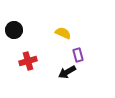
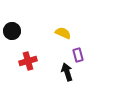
black circle: moved 2 px left, 1 px down
black arrow: rotated 102 degrees clockwise
